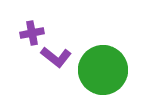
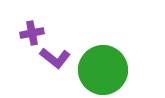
purple L-shape: moved 1 px left, 1 px down
